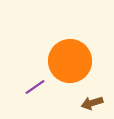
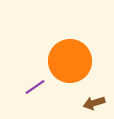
brown arrow: moved 2 px right
